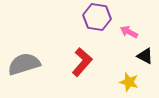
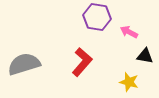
black triangle: rotated 18 degrees counterclockwise
